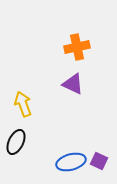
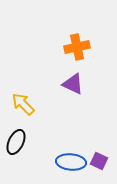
yellow arrow: rotated 25 degrees counterclockwise
blue ellipse: rotated 20 degrees clockwise
